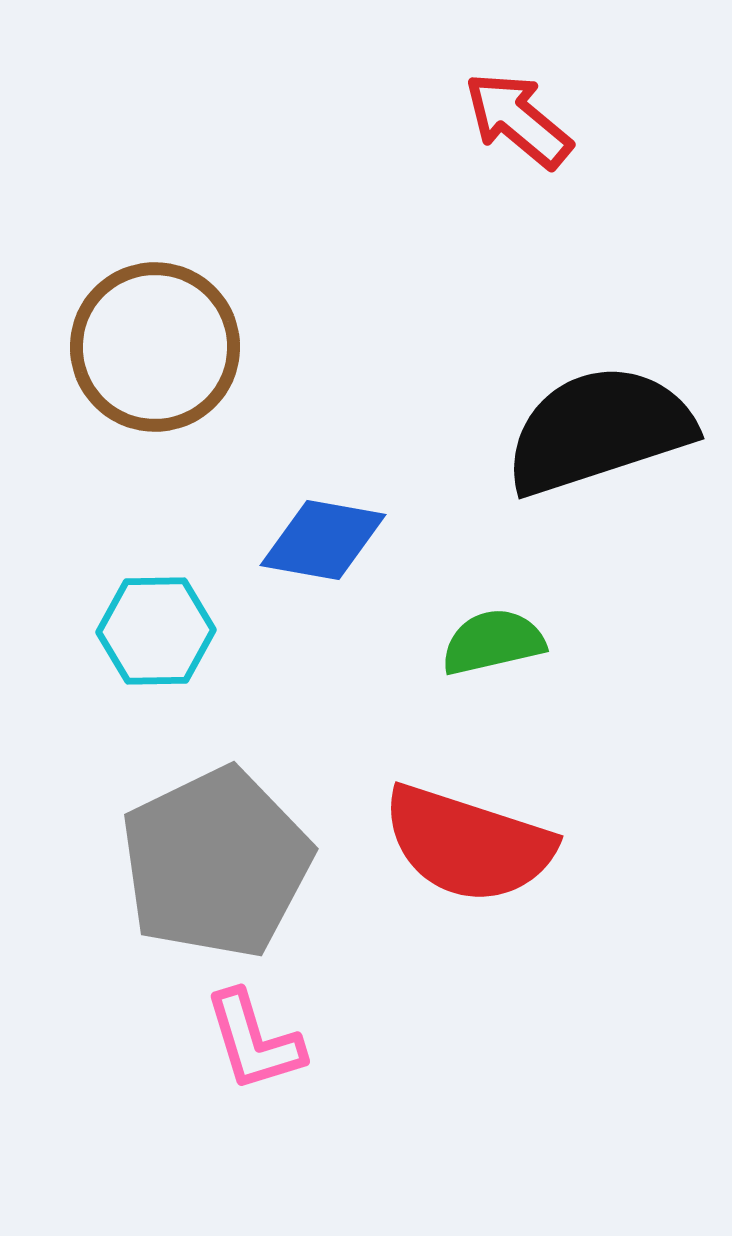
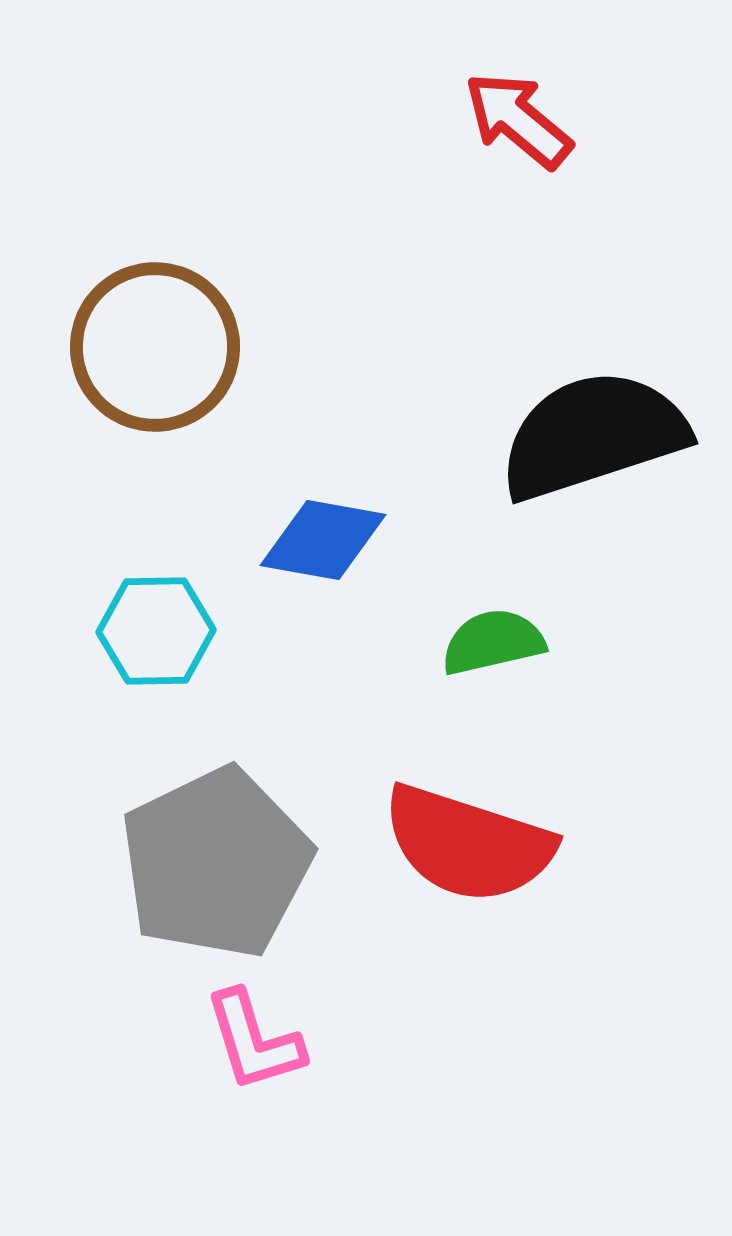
black semicircle: moved 6 px left, 5 px down
